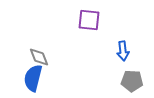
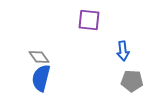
gray diamond: rotated 15 degrees counterclockwise
blue semicircle: moved 8 px right
